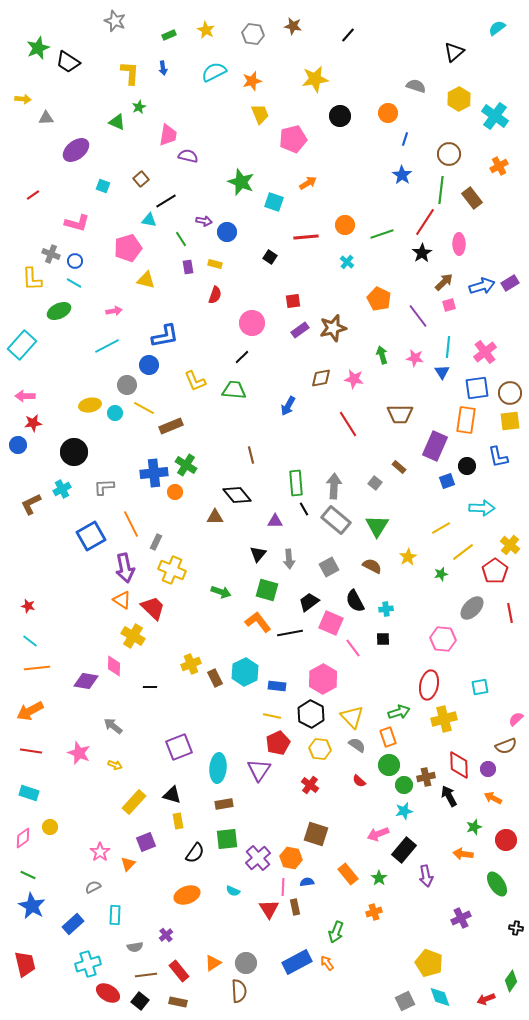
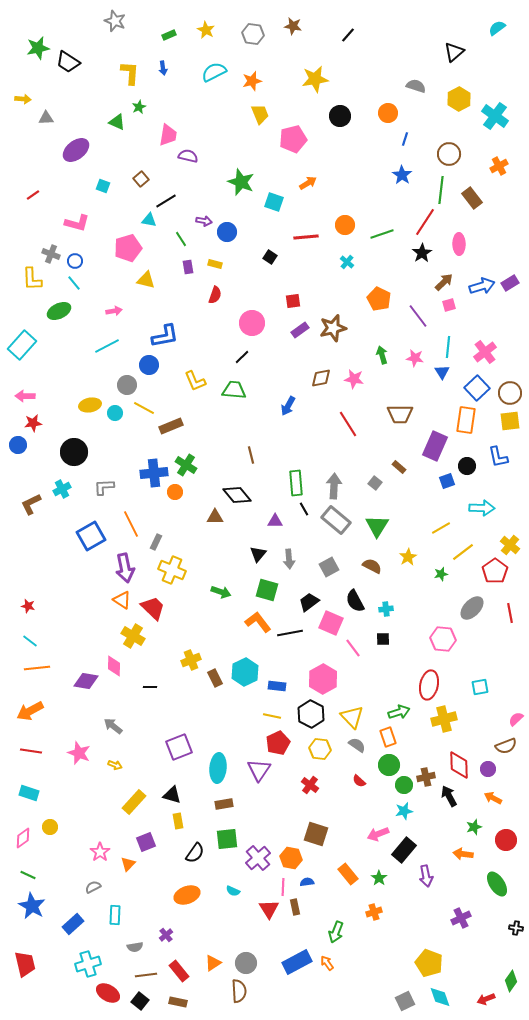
green star at (38, 48): rotated 10 degrees clockwise
cyan line at (74, 283): rotated 21 degrees clockwise
blue square at (477, 388): rotated 35 degrees counterclockwise
yellow cross at (191, 664): moved 4 px up
